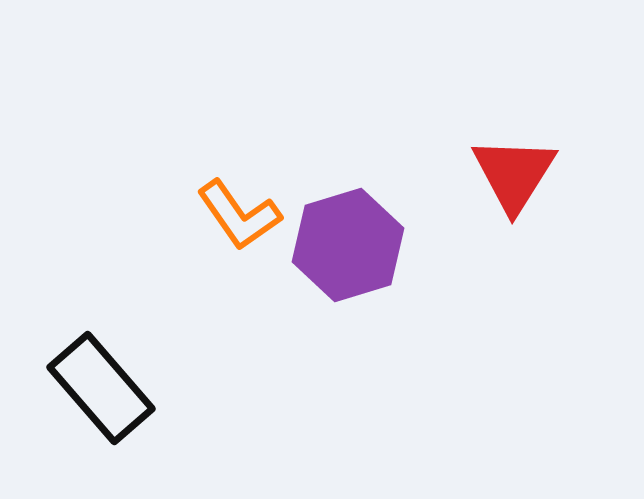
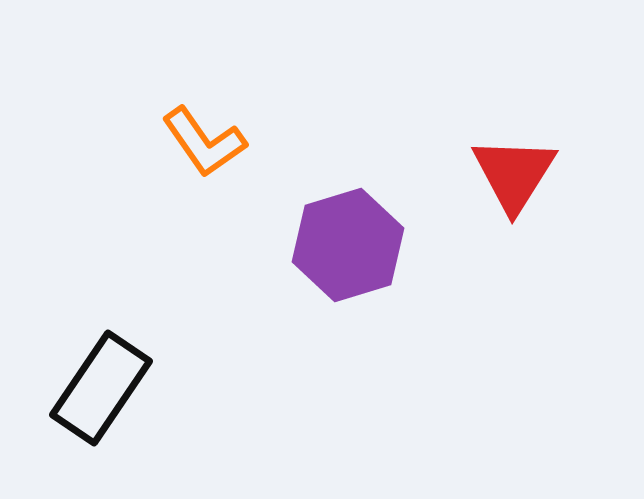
orange L-shape: moved 35 px left, 73 px up
black rectangle: rotated 75 degrees clockwise
